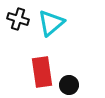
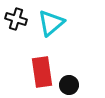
black cross: moved 2 px left
